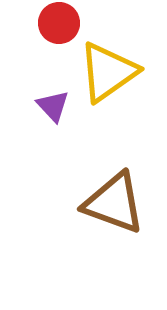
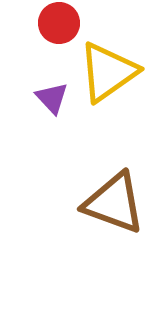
purple triangle: moved 1 px left, 8 px up
